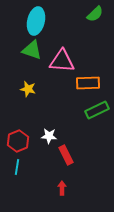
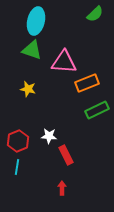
pink triangle: moved 2 px right, 1 px down
orange rectangle: moved 1 px left; rotated 20 degrees counterclockwise
